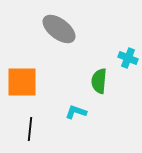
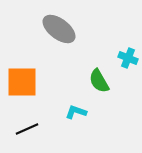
green semicircle: rotated 35 degrees counterclockwise
black line: moved 3 px left; rotated 60 degrees clockwise
